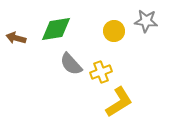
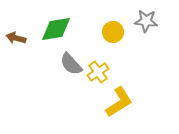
yellow circle: moved 1 px left, 1 px down
yellow cross: moved 3 px left; rotated 15 degrees counterclockwise
